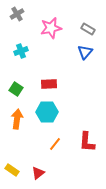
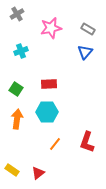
red L-shape: rotated 15 degrees clockwise
